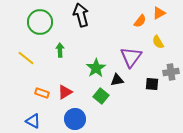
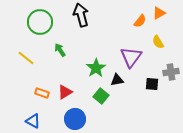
green arrow: rotated 32 degrees counterclockwise
